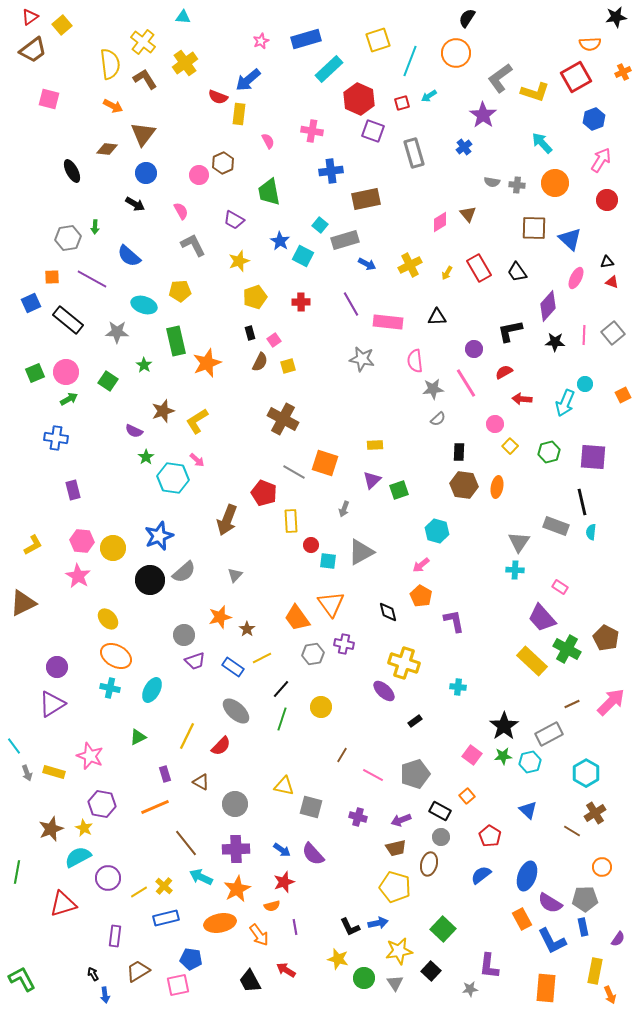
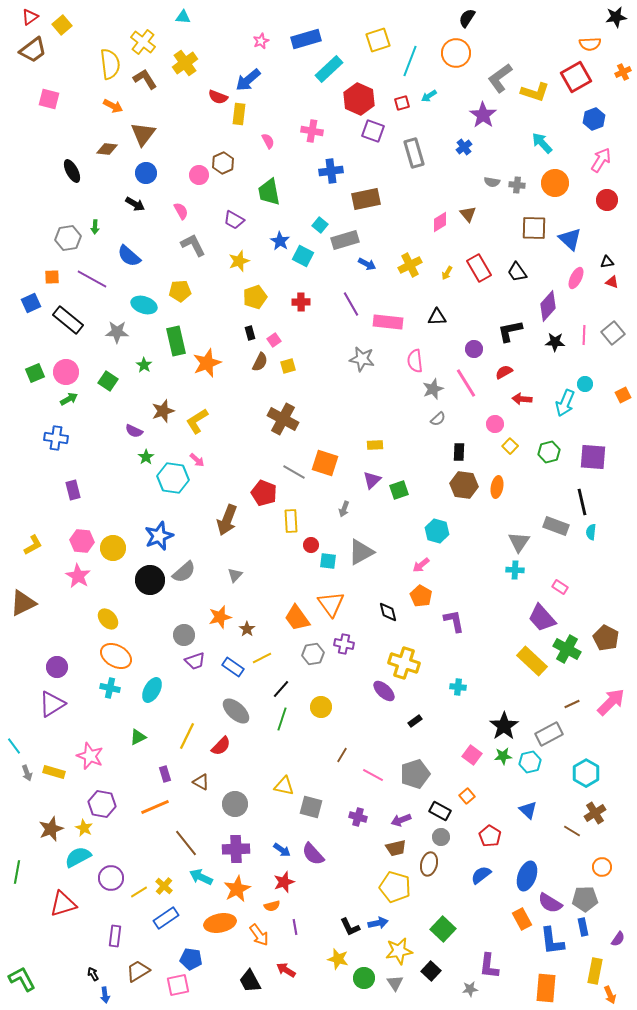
gray star at (433, 389): rotated 15 degrees counterclockwise
purple circle at (108, 878): moved 3 px right
blue rectangle at (166, 918): rotated 20 degrees counterclockwise
blue L-shape at (552, 941): rotated 20 degrees clockwise
